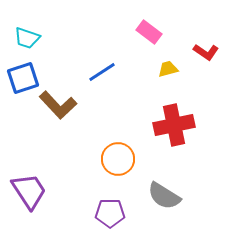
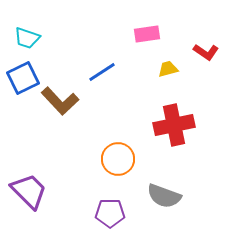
pink rectangle: moved 2 px left, 2 px down; rotated 45 degrees counterclockwise
blue square: rotated 8 degrees counterclockwise
brown L-shape: moved 2 px right, 4 px up
purple trapezoid: rotated 12 degrees counterclockwise
gray semicircle: rotated 12 degrees counterclockwise
